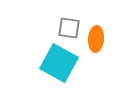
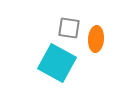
cyan square: moved 2 px left
